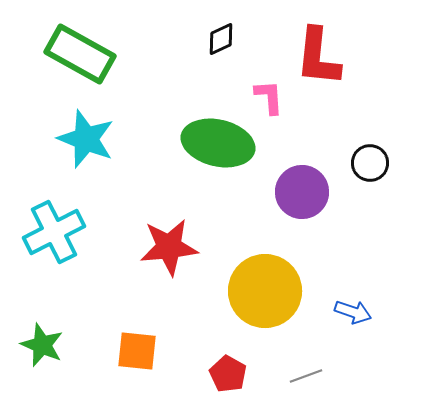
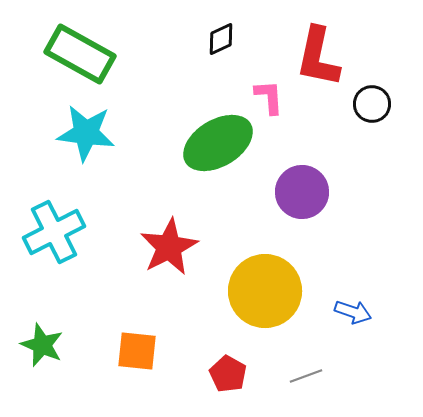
red L-shape: rotated 6 degrees clockwise
cyan star: moved 6 px up; rotated 14 degrees counterclockwise
green ellipse: rotated 44 degrees counterclockwise
black circle: moved 2 px right, 59 px up
red star: rotated 22 degrees counterclockwise
